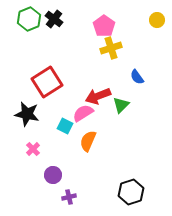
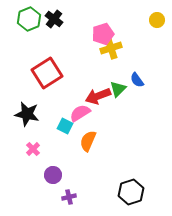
pink pentagon: moved 1 px left, 8 px down; rotated 20 degrees clockwise
blue semicircle: moved 3 px down
red square: moved 9 px up
green triangle: moved 3 px left, 16 px up
pink semicircle: moved 3 px left
